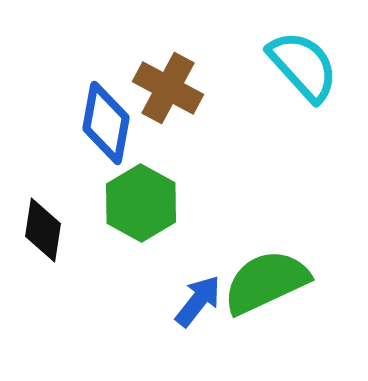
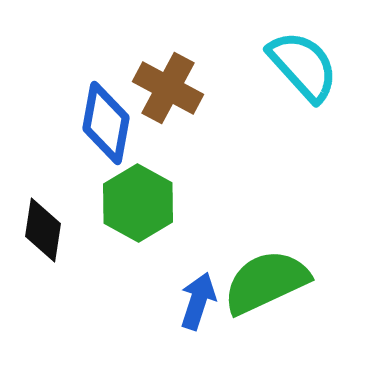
green hexagon: moved 3 px left
blue arrow: rotated 20 degrees counterclockwise
